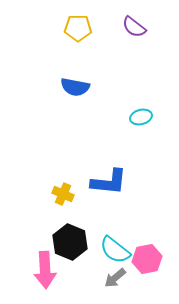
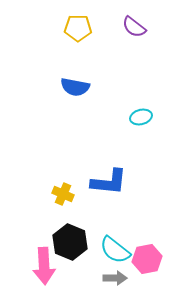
pink arrow: moved 1 px left, 4 px up
gray arrow: rotated 140 degrees counterclockwise
